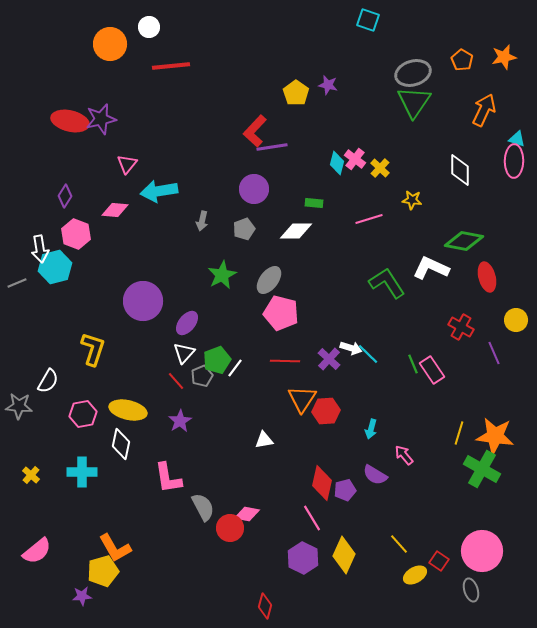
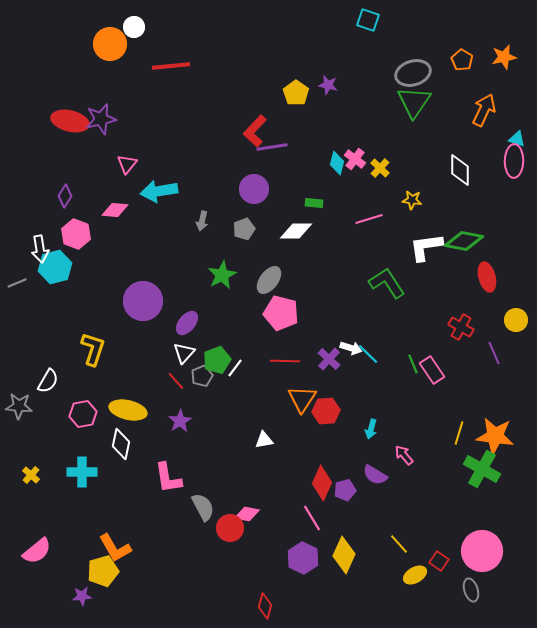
white circle at (149, 27): moved 15 px left
white L-shape at (431, 268): moved 5 px left, 21 px up; rotated 33 degrees counterclockwise
red diamond at (322, 483): rotated 12 degrees clockwise
